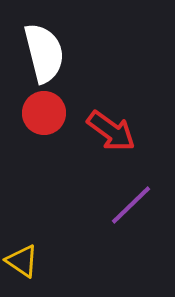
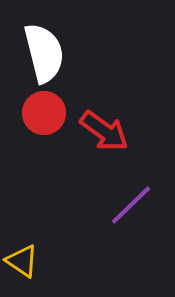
red arrow: moved 7 px left
